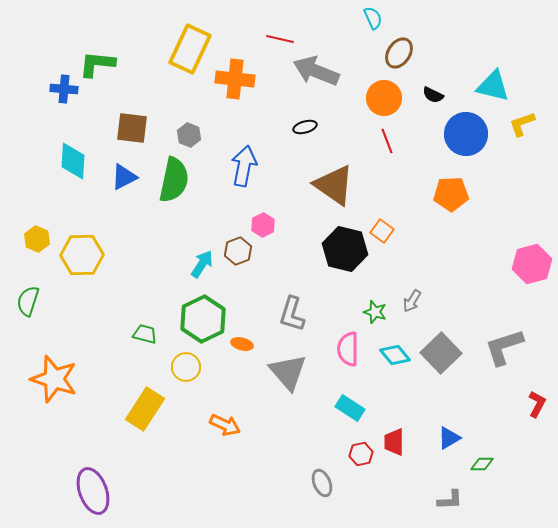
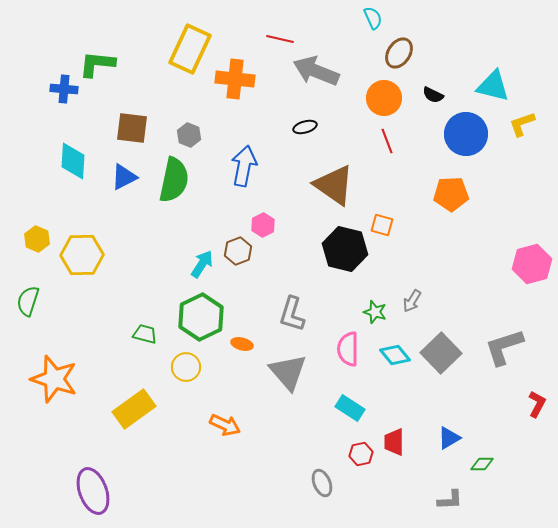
orange square at (382, 231): moved 6 px up; rotated 20 degrees counterclockwise
green hexagon at (203, 319): moved 2 px left, 2 px up
yellow rectangle at (145, 409): moved 11 px left; rotated 21 degrees clockwise
